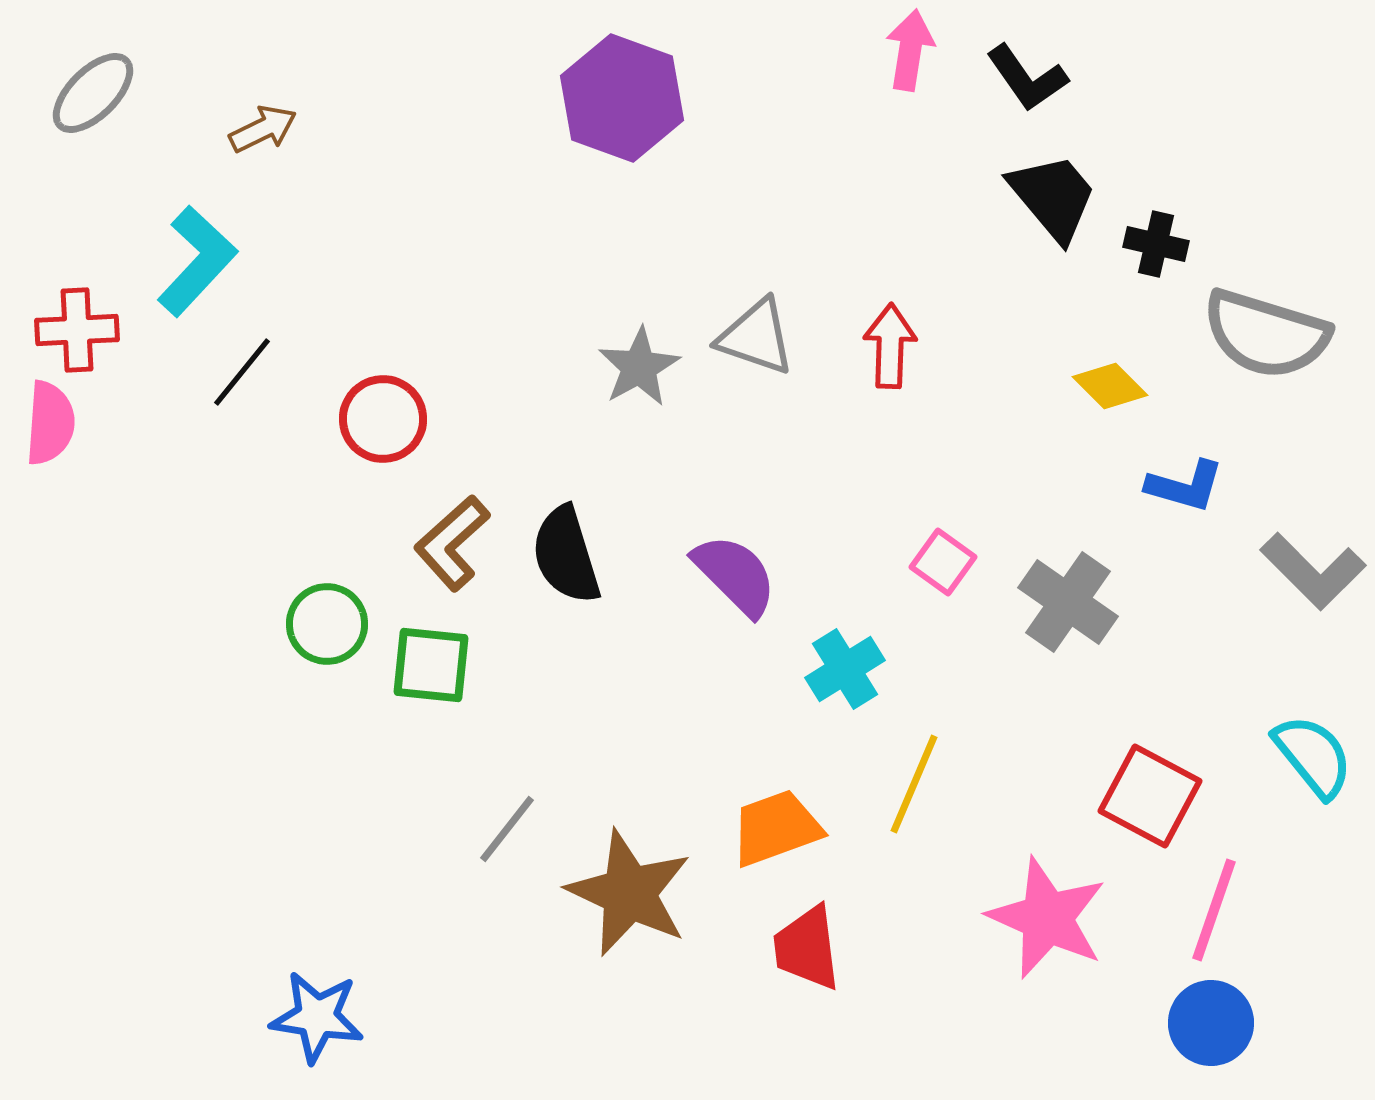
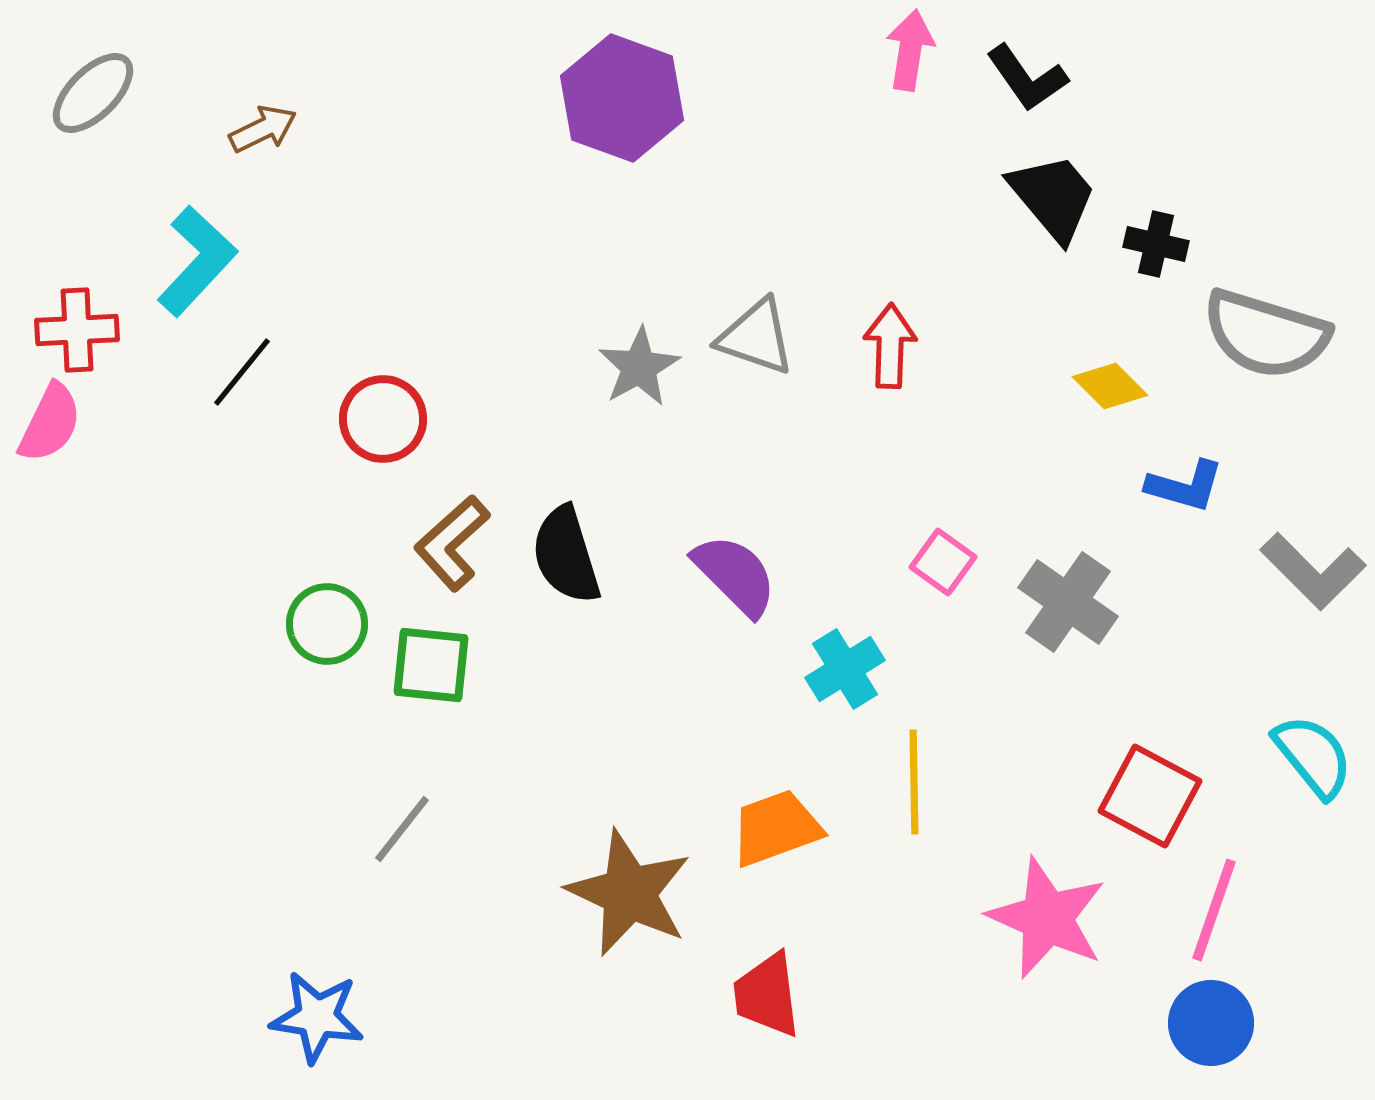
pink semicircle: rotated 22 degrees clockwise
yellow line: moved 2 px up; rotated 24 degrees counterclockwise
gray line: moved 105 px left
red trapezoid: moved 40 px left, 47 px down
